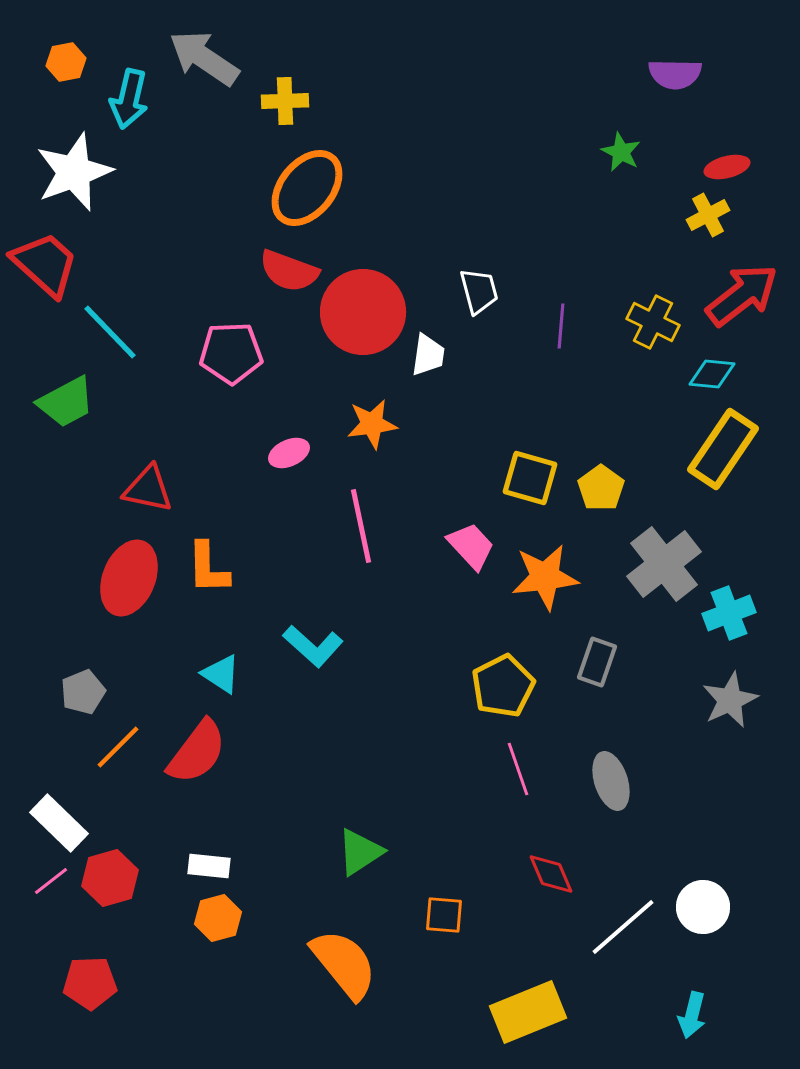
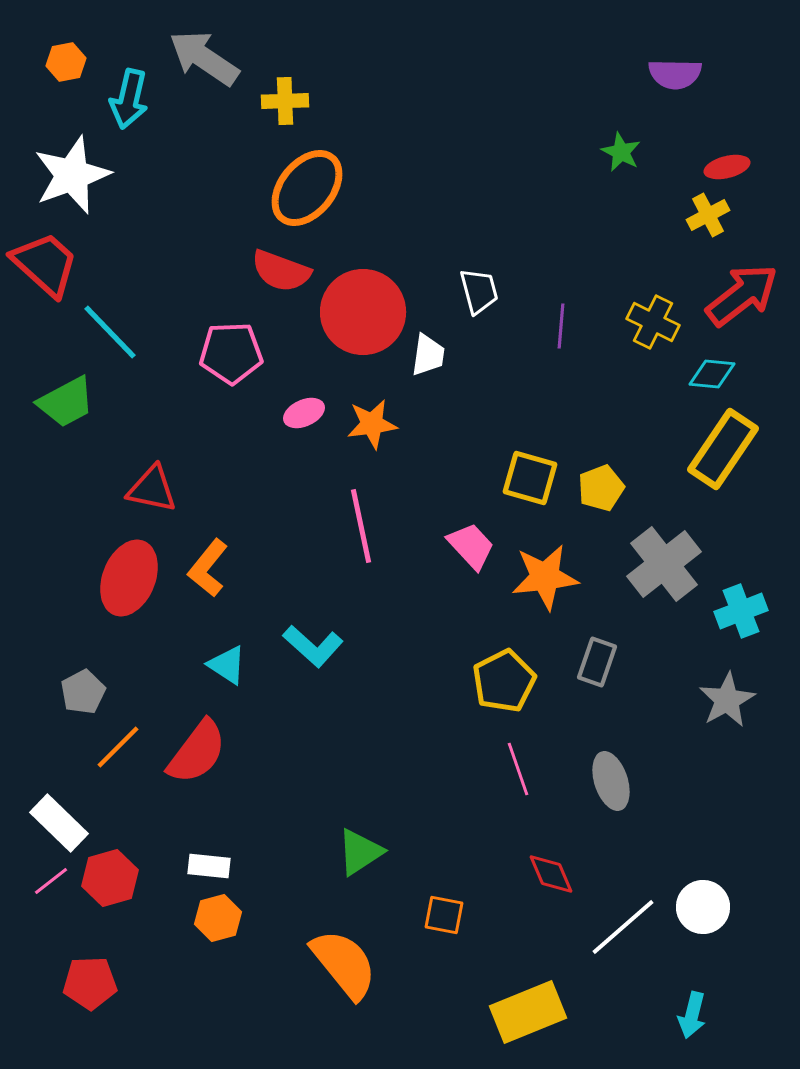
white star at (74, 172): moved 2 px left, 3 px down
red semicircle at (289, 271): moved 8 px left
pink ellipse at (289, 453): moved 15 px right, 40 px up
yellow pentagon at (601, 488): rotated 15 degrees clockwise
red triangle at (148, 489): moved 4 px right
orange L-shape at (208, 568): rotated 40 degrees clockwise
cyan cross at (729, 613): moved 12 px right, 2 px up
cyan triangle at (221, 674): moved 6 px right, 9 px up
yellow pentagon at (503, 686): moved 1 px right, 5 px up
gray pentagon at (83, 692): rotated 6 degrees counterclockwise
gray star at (730, 700): moved 3 px left; rotated 4 degrees counterclockwise
orange square at (444, 915): rotated 6 degrees clockwise
